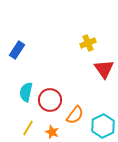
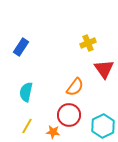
blue rectangle: moved 4 px right, 3 px up
red circle: moved 19 px right, 15 px down
orange semicircle: moved 28 px up
yellow line: moved 1 px left, 2 px up
orange star: moved 1 px right; rotated 16 degrees counterclockwise
